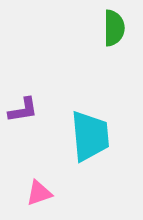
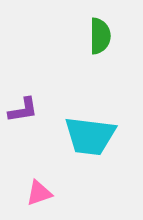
green semicircle: moved 14 px left, 8 px down
cyan trapezoid: rotated 102 degrees clockwise
